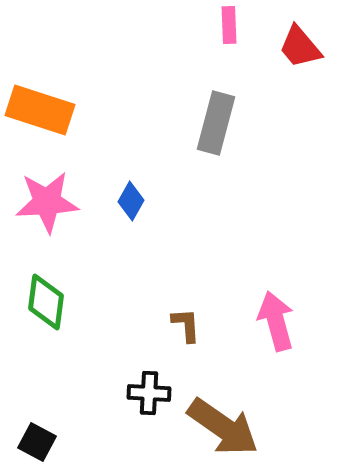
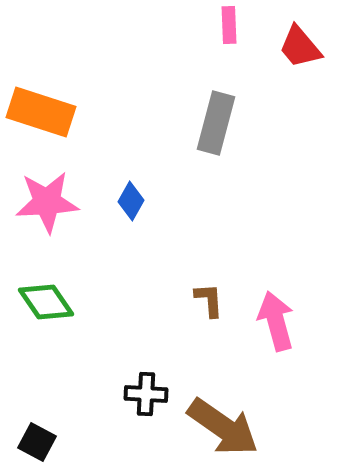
orange rectangle: moved 1 px right, 2 px down
green diamond: rotated 42 degrees counterclockwise
brown L-shape: moved 23 px right, 25 px up
black cross: moved 3 px left, 1 px down
